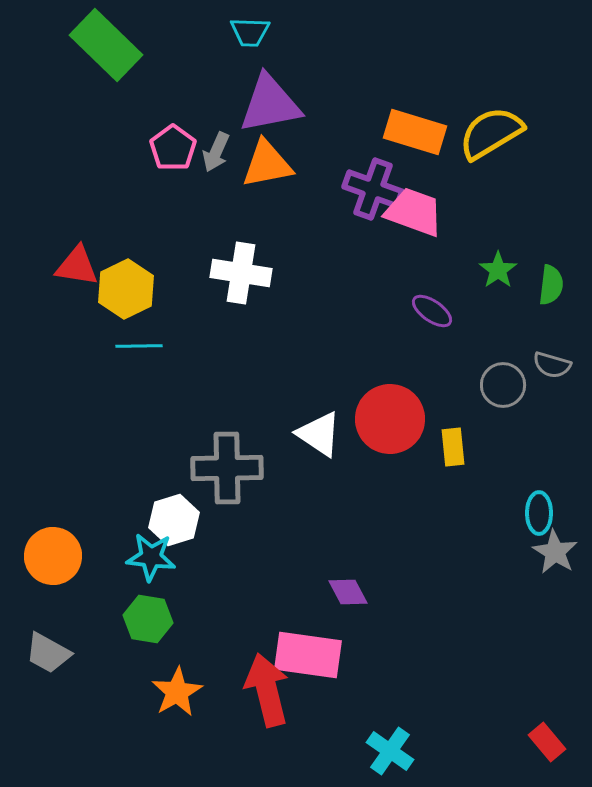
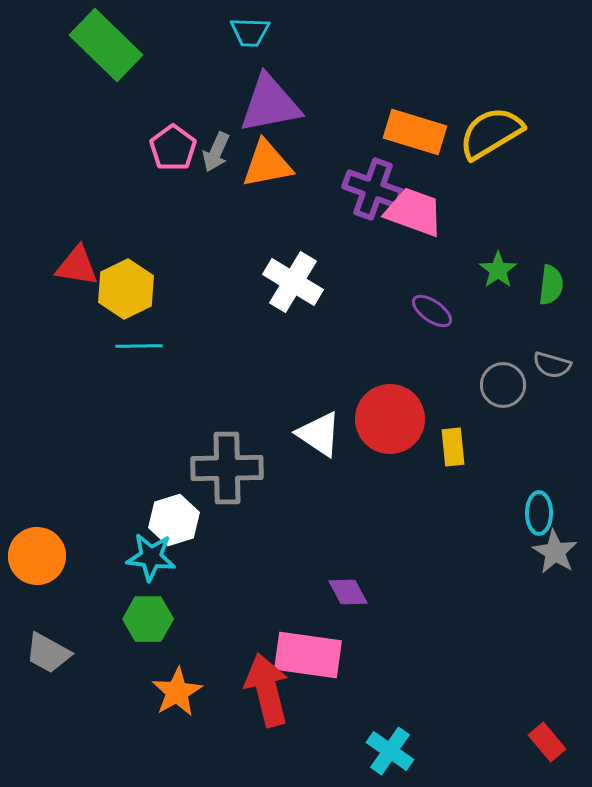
white cross: moved 52 px right, 9 px down; rotated 22 degrees clockwise
orange circle: moved 16 px left
green hexagon: rotated 9 degrees counterclockwise
